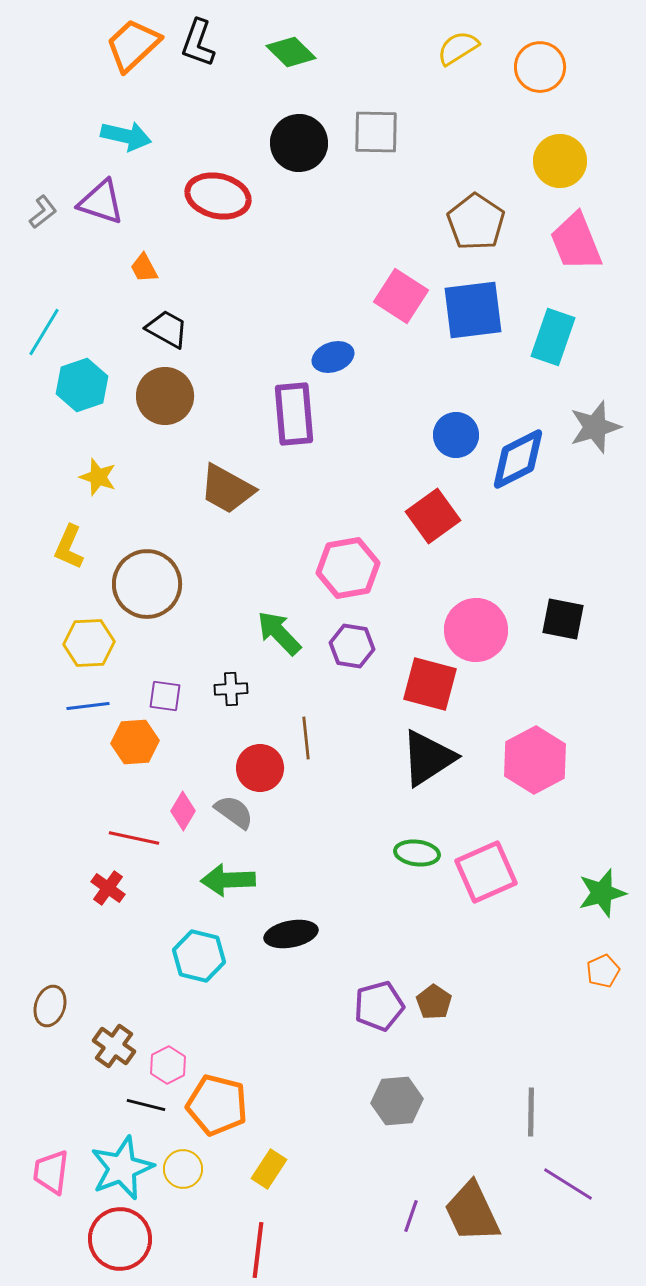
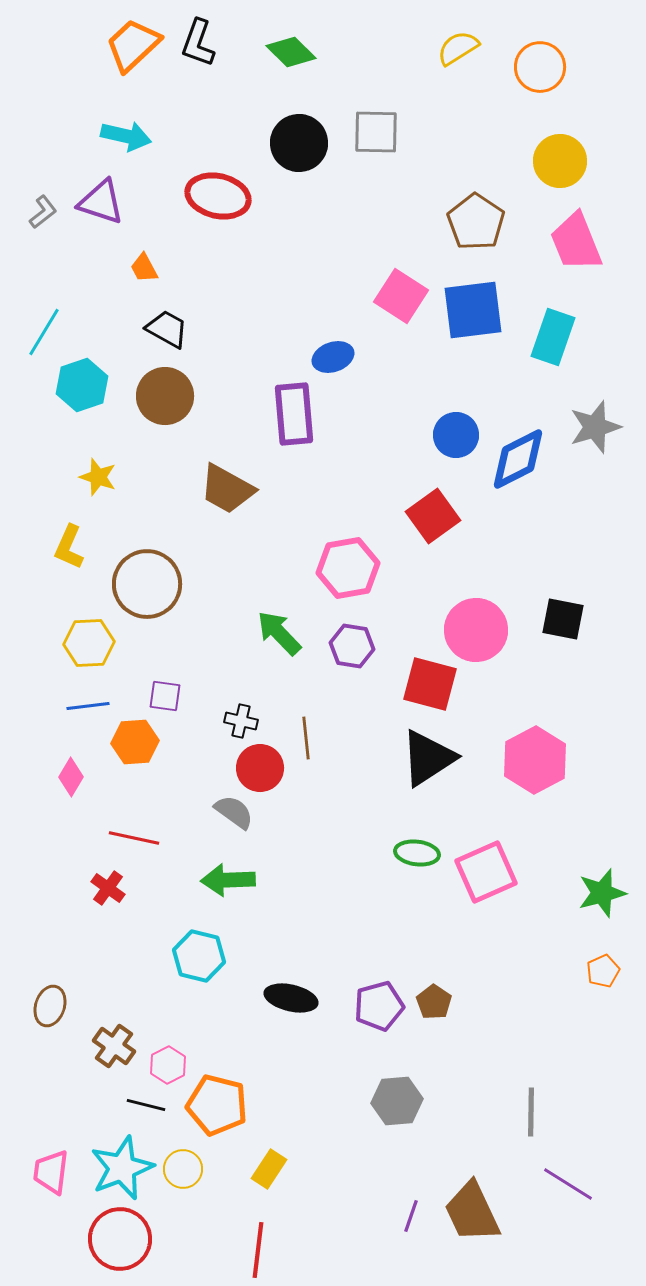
black cross at (231, 689): moved 10 px right, 32 px down; rotated 16 degrees clockwise
pink diamond at (183, 811): moved 112 px left, 34 px up
black ellipse at (291, 934): moved 64 px down; rotated 24 degrees clockwise
